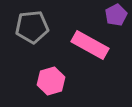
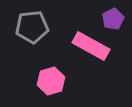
purple pentagon: moved 3 px left, 4 px down
pink rectangle: moved 1 px right, 1 px down
